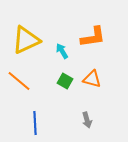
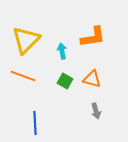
yellow triangle: rotated 20 degrees counterclockwise
cyan arrow: rotated 21 degrees clockwise
orange line: moved 4 px right, 5 px up; rotated 20 degrees counterclockwise
gray arrow: moved 9 px right, 9 px up
